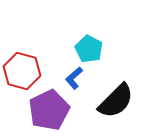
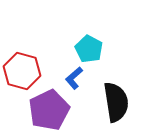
black semicircle: moved 1 px down; rotated 54 degrees counterclockwise
